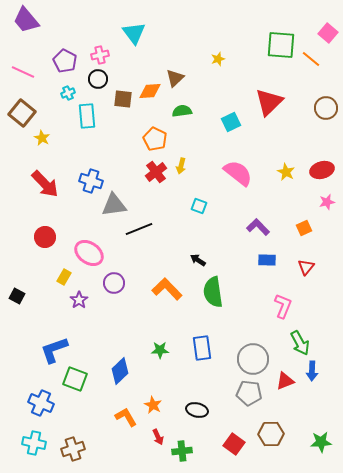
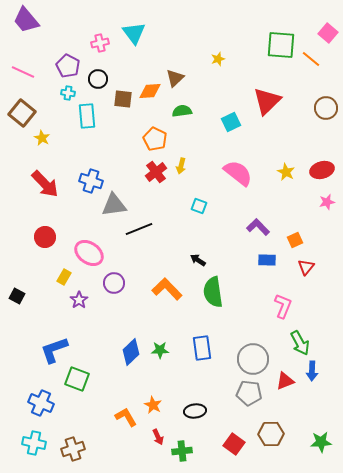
pink cross at (100, 55): moved 12 px up
purple pentagon at (65, 61): moved 3 px right, 5 px down
cyan cross at (68, 93): rotated 32 degrees clockwise
red triangle at (269, 102): moved 2 px left, 1 px up
orange square at (304, 228): moved 9 px left, 12 px down
blue diamond at (120, 371): moved 11 px right, 19 px up
green square at (75, 379): moved 2 px right
black ellipse at (197, 410): moved 2 px left, 1 px down; rotated 20 degrees counterclockwise
